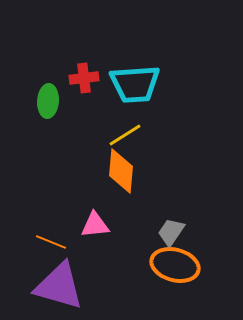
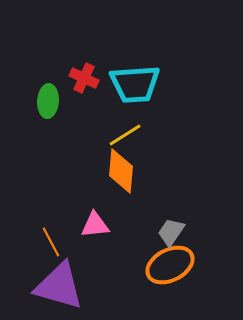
red cross: rotated 32 degrees clockwise
orange line: rotated 40 degrees clockwise
orange ellipse: moved 5 px left; rotated 42 degrees counterclockwise
